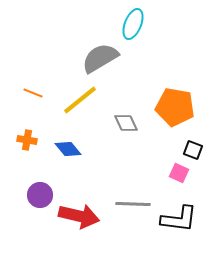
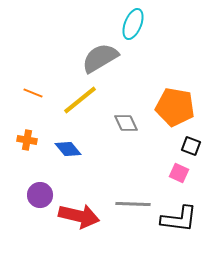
black square: moved 2 px left, 4 px up
